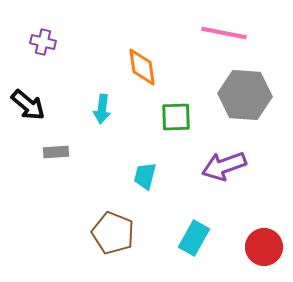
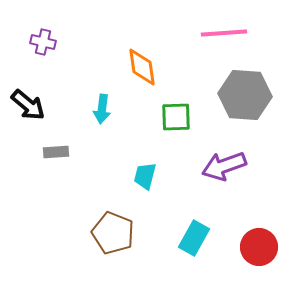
pink line: rotated 15 degrees counterclockwise
red circle: moved 5 px left
